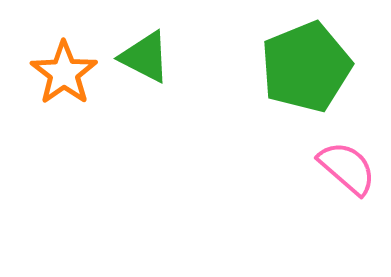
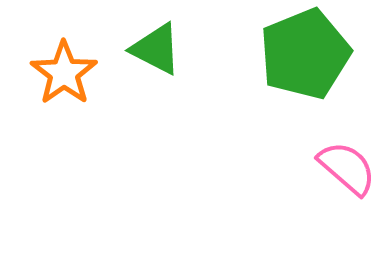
green triangle: moved 11 px right, 8 px up
green pentagon: moved 1 px left, 13 px up
